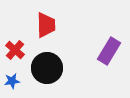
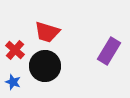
red trapezoid: moved 1 px right, 7 px down; rotated 108 degrees clockwise
black circle: moved 2 px left, 2 px up
blue star: moved 1 px right, 1 px down; rotated 28 degrees clockwise
